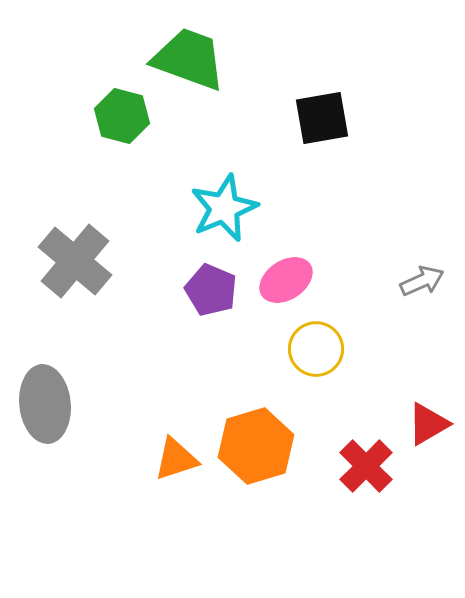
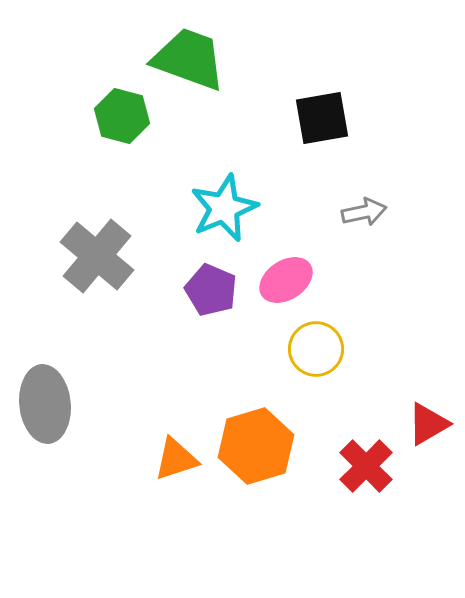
gray cross: moved 22 px right, 5 px up
gray arrow: moved 58 px left, 69 px up; rotated 12 degrees clockwise
